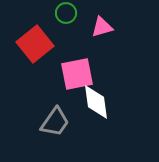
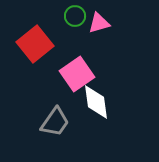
green circle: moved 9 px right, 3 px down
pink triangle: moved 3 px left, 4 px up
pink square: rotated 24 degrees counterclockwise
